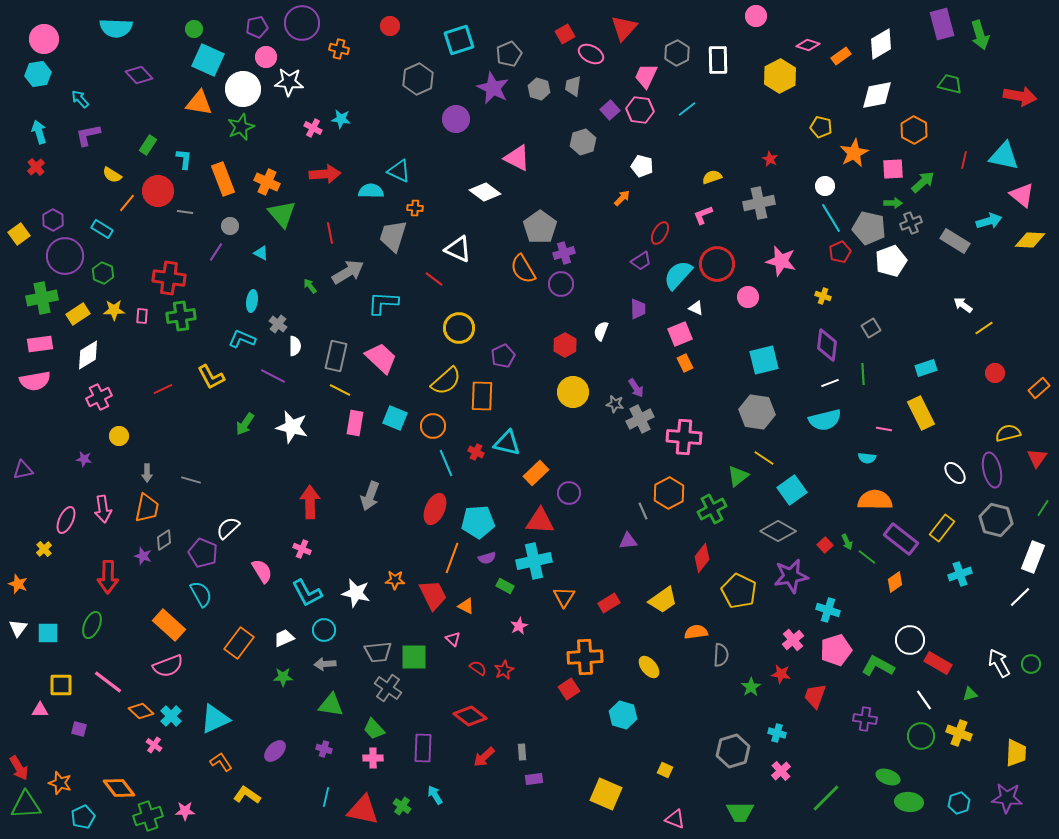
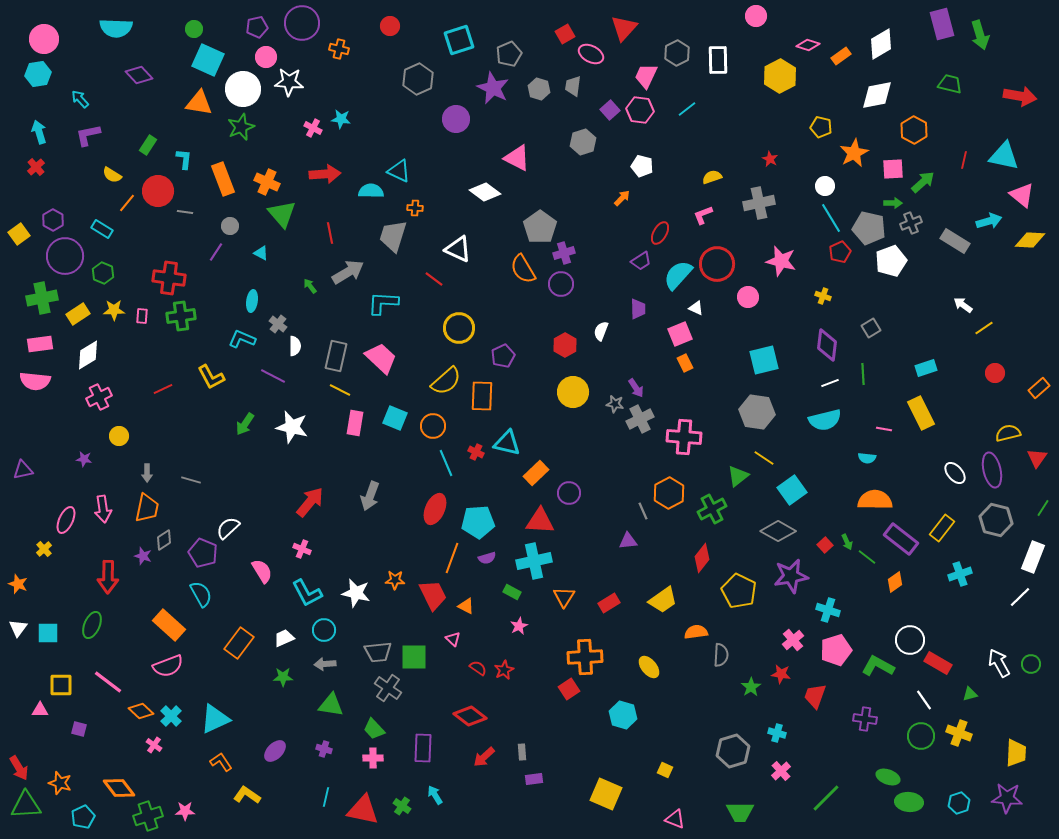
pink semicircle at (35, 381): rotated 16 degrees clockwise
red arrow at (310, 502): rotated 40 degrees clockwise
green rectangle at (505, 586): moved 7 px right, 6 px down
